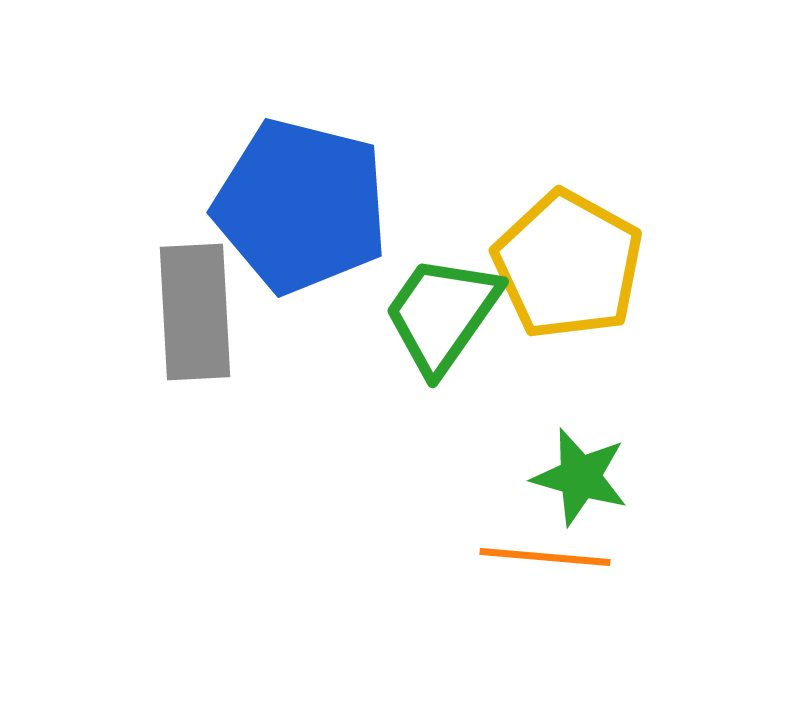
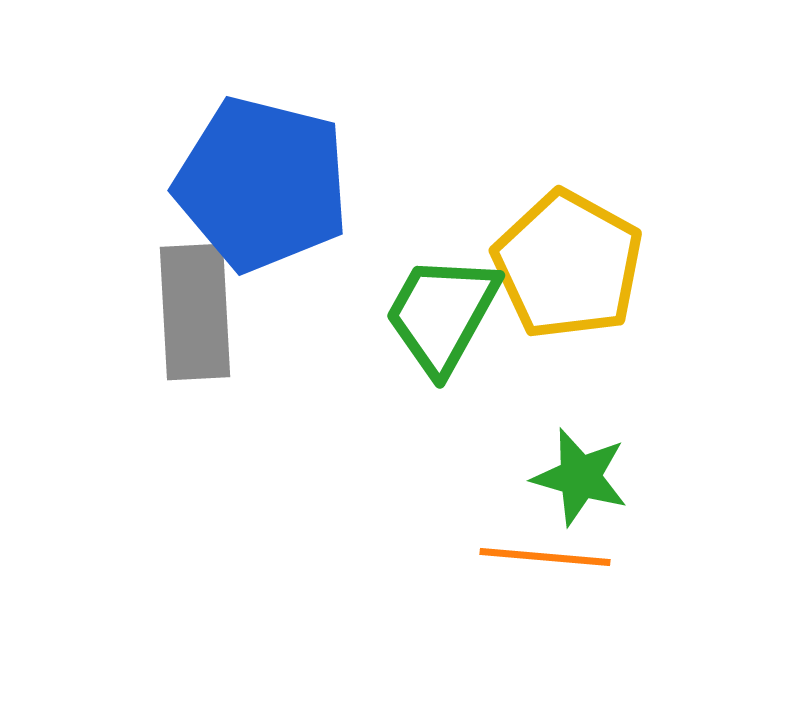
blue pentagon: moved 39 px left, 22 px up
green trapezoid: rotated 6 degrees counterclockwise
